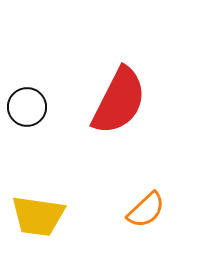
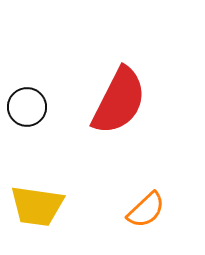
yellow trapezoid: moved 1 px left, 10 px up
